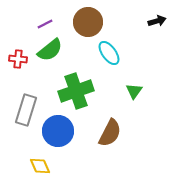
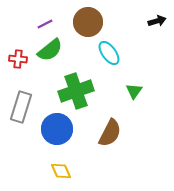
gray rectangle: moved 5 px left, 3 px up
blue circle: moved 1 px left, 2 px up
yellow diamond: moved 21 px right, 5 px down
